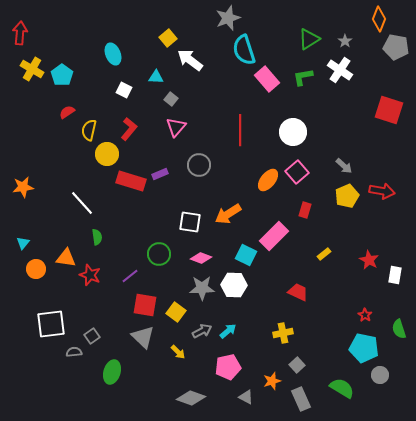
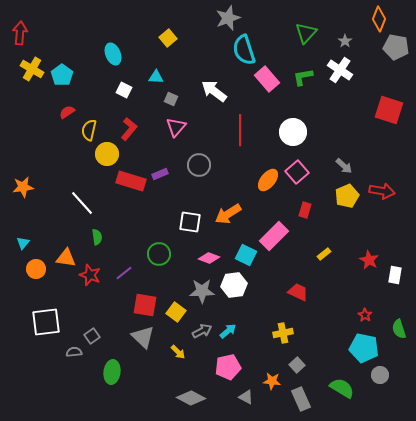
green triangle at (309, 39): moved 3 px left, 6 px up; rotated 15 degrees counterclockwise
white arrow at (190, 60): moved 24 px right, 31 px down
gray square at (171, 99): rotated 16 degrees counterclockwise
pink diamond at (201, 258): moved 8 px right
purple line at (130, 276): moved 6 px left, 3 px up
white hexagon at (234, 285): rotated 10 degrees counterclockwise
gray star at (202, 288): moved 3 px down
white square at (51, 324): moved 5 px left, 2 px up
green ellipse at (112, 372): rotated 10 degrees counterclockwise
orange star at (272, 381): rotated 24 degrees clockwise
gray diamond at (191, 398): rotated 8 degrees clockwise
